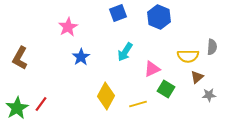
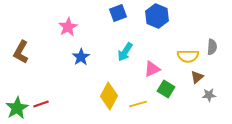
blue hexagon: moved 2 px left, 1 px up
brown L-shape: moved 1 px right, 6 px up
yellow diamond: moved 3 px right
red line: rotated 35 degrees clockwise
